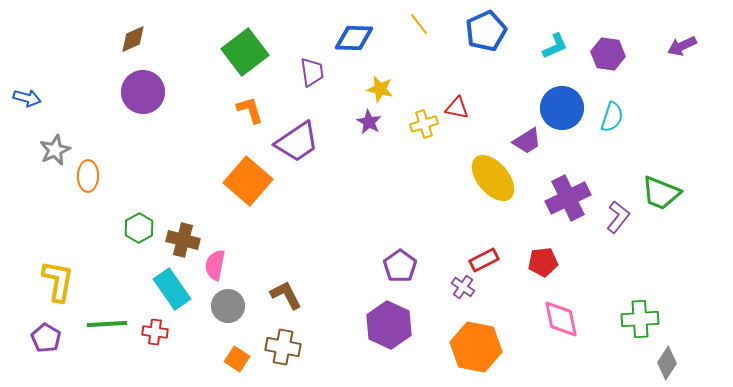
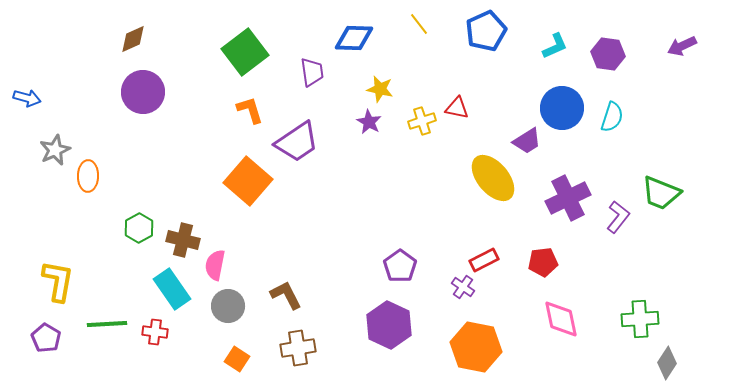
yellow cross at (424, 124): moved 2 px left, 3 px up
brown cross at (283, 347): moved 15 px right, 1 px down; rotated 20 degrees counterclockwise
